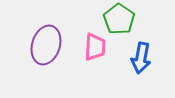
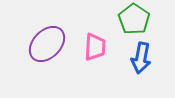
green pentagon: moved 15 px right
purple ellipse: moved 1 px right, 1 px up; rotated 27 degrees clockwise
